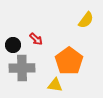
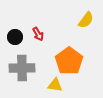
red arrow: moved 2 px right, 5 px up; rotated 16 degrees clockwise
black circle: moved 2 px right, 8 px up
